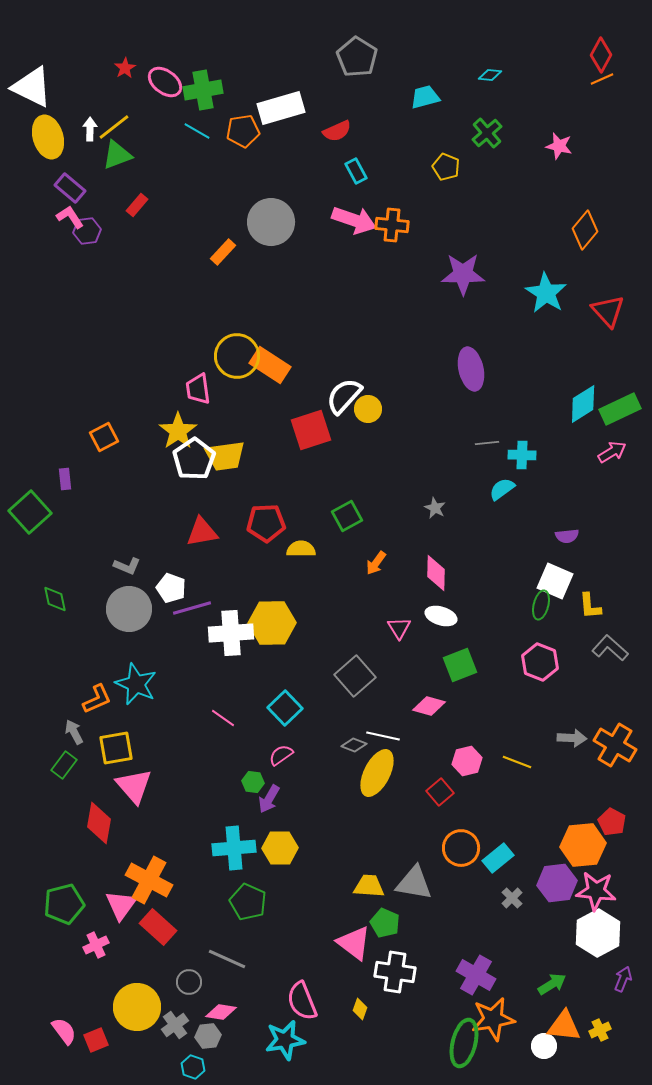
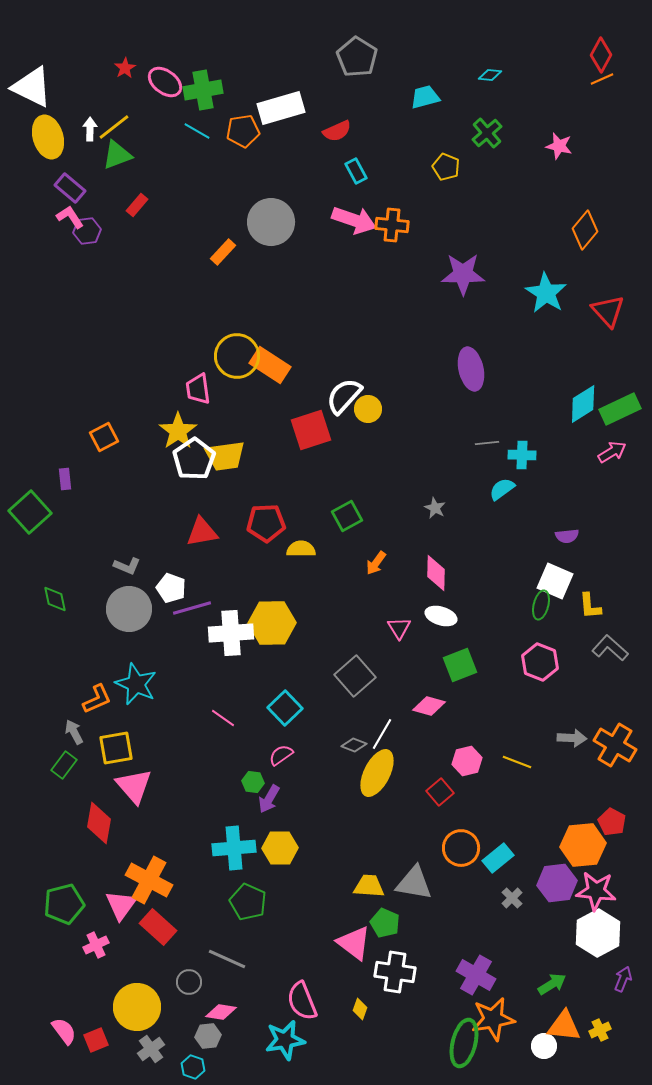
white line at (383, 736): moved 1 px left, 2 px up; rotated 72 degrees counterclockwise
gray cross at (175, 1025): moved 24 px left, 24 px down
